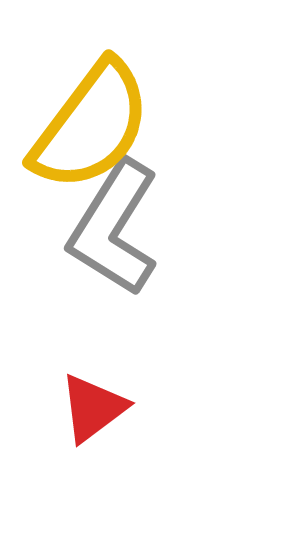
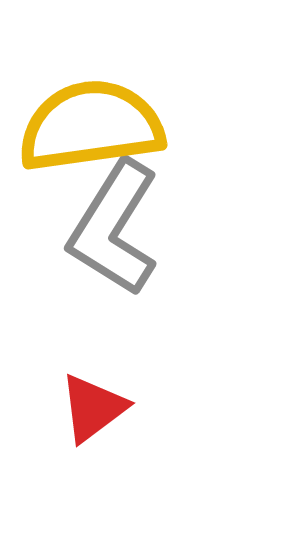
yellow semicircle: rotated 135 degrees counterclockwise
